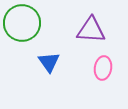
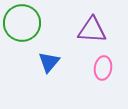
purple triangle: moved 1 px right
blue triangle: rotated 15 degrees clockwise
